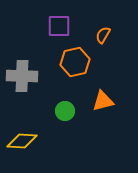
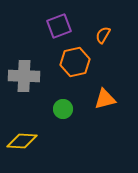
purple square: rotated 20 degrees counterclockwise
gray cross: moved 2 px right
orange triangle: moved 2 px right, 2 px up
green circle: moved 2 px left, 2 px up
